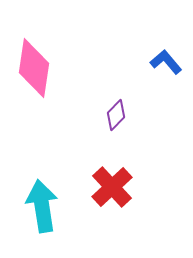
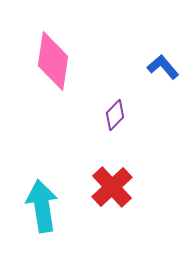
blue L-shape: moved 3 px left, 5 px down
pink diamond: moved 19 px right, 7 px up
purple diamond: moved 1 px left
